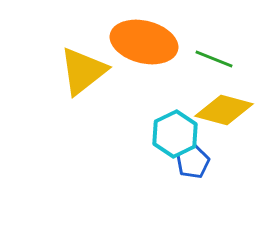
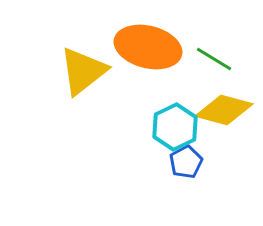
orange ellipse: moved 4 px right, 5 px down
green line: rotated 9 degrees clockwise
cyan hexagon: moved 7 px up
blue pentagon: moved 7 px left
